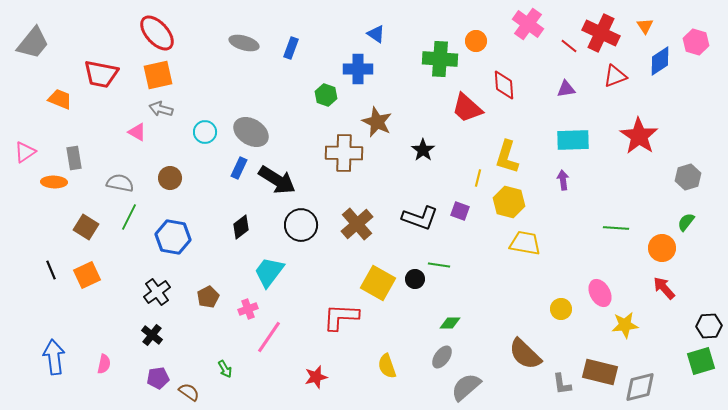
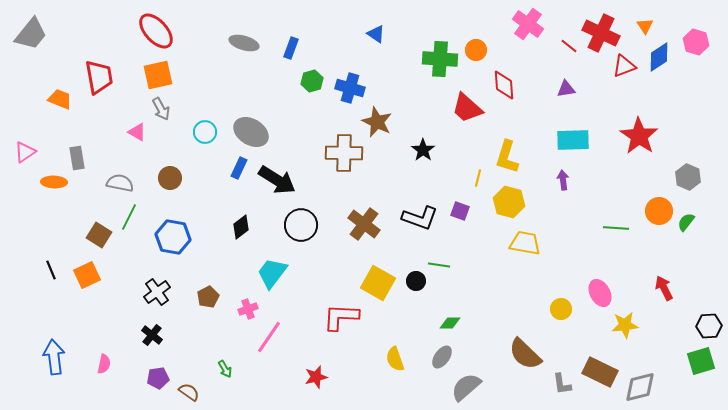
red ellipse at (157, 33): moved 1 px left, 2 px up
orange circle at (476, 41): moved 9 px down
gray trapezoid at (33, 43): moved 2 px left, 9 px up
blue diamond at (660, 61): moved 1 px left, 4 px up
blue cross at (358, 69): moved 8 px left, 19 px down; rotated 16 degrees clockwise
red trapezoid at (101, 74): moved 2 px left, 3 px down; rotated 111 degrees counterclockwise
red triangle at (615, 76): moved 9 px right, 10 px up
green hexagon at (326, 95): moved 14 px left, 14 px up; rotated 25 degrees clockwise
gray arrow at (161, 109): rotated 135 degrees counterclockwise
gray rectangle at (74, 158): moved 3 px right
gray hexagon at (688, 177): rotated 20 degrees counterclockwise
brown cross at (357, 224): moved 7 px right; rotated 12 degrees counterclockwise
brown square at (86, 227): moved 13 px right, 8 px down
orange circle at (662, 248): moved 3 px left, 37 px up
cyan trapezoid at (269, 272): moved 3 px right, 1 px down
black circle at (415, 279): moved 1 px right, 2 px down
red arrow at (664, 288): rotated 15 degrees clockwise
yellow semicircle at (387, 366): moved 8 px right, 7 px up
brown rectangle at (600, 372): rotated 12 degrees clockwise
